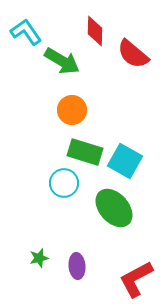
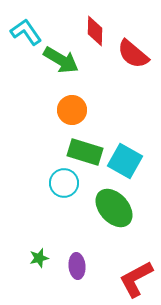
green arrow: moved 1 px left, 1 px up
